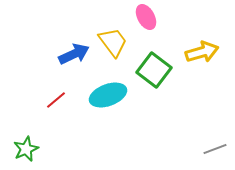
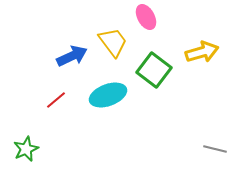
blue arrow: moved 2 px left, 2 px down
gray line: rotated 35 degrees clockwise
